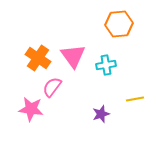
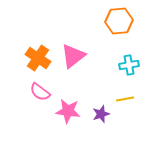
orange hexagon: moved 3 px up
pink triangle: rotated 28 degrees clockwise
cyan cross: moved 23 px right
pink semicircle: moved 12 px left, 5 px down; rotated 90 degrees counterclockwise
yellow line: moved 10 px left
pink star: moved 37 px right, 2 px down
